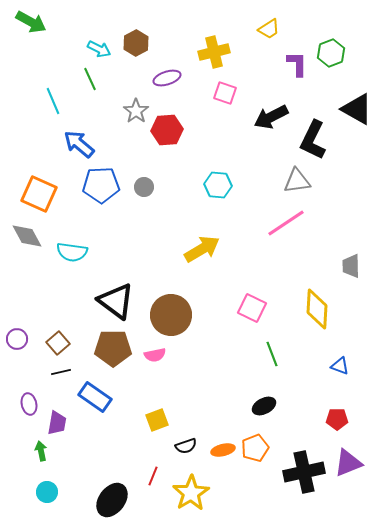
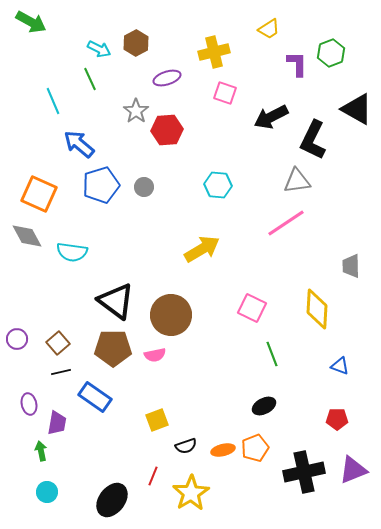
blue pentagon at (101, 185): rotated 15 degrees counterclockwise
purple triangle at (348, 463): moved 5 px right, 7 px down
